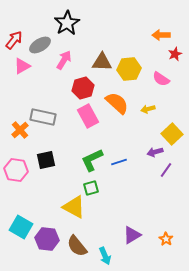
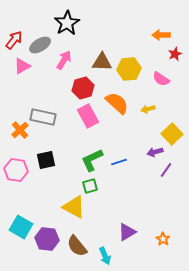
green square: moved 1 px left, 2 px up
purple triangle: moved 5 px left, 3 px up
orange star: moved 3 px left
